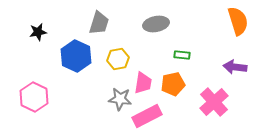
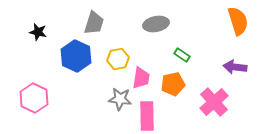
gray trapezoid: moved 5 px left
black star: rotated 24 degrees clockwise
green rectangle: rotated 28 degrees clockwise
pink trapezoid: moved 2 px left, 5 px up
pink hexagon: moved 1 px down
pink rectangle: rotated 64 degrees counterclockwise
